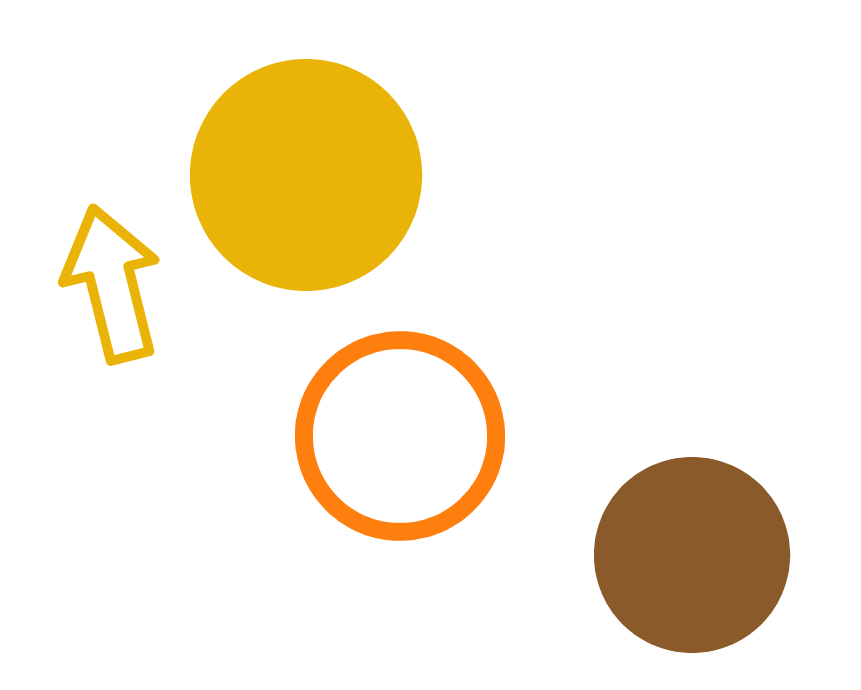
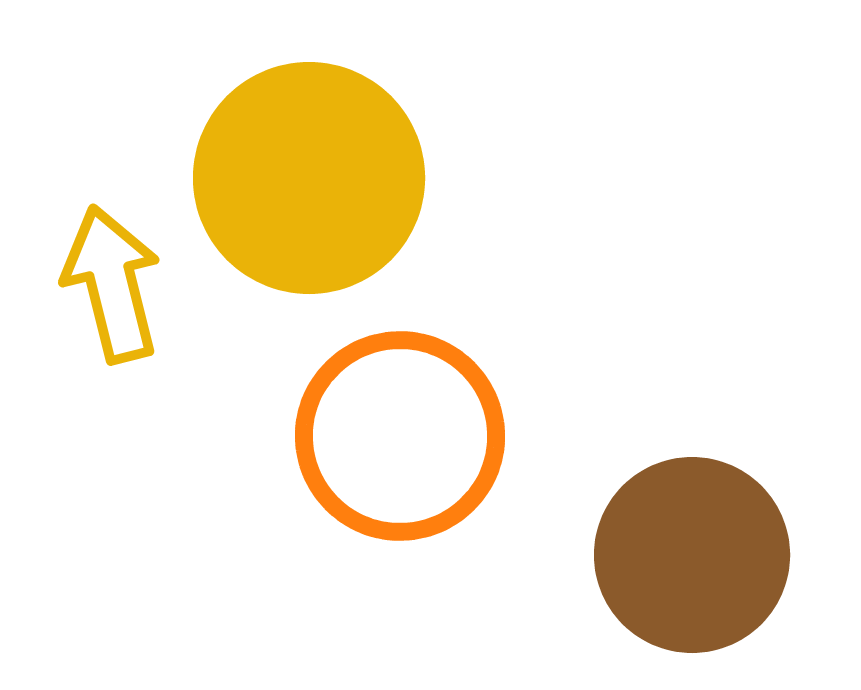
yellow circle: moved 3 px right, 3 px down
